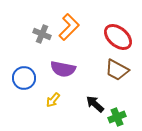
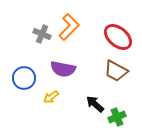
brown trapezoid: moved 1 px left, 1 px down
yellow arrow: moved 2 px left, 3 px up; rotated 14 degrees clockwise
